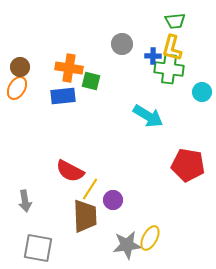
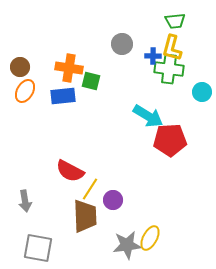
orange ellipse: moved 8 px right, 3 px down
red pentagon: moved 18 px left, 25 px up; rotated 12 degrees counterclockwise
